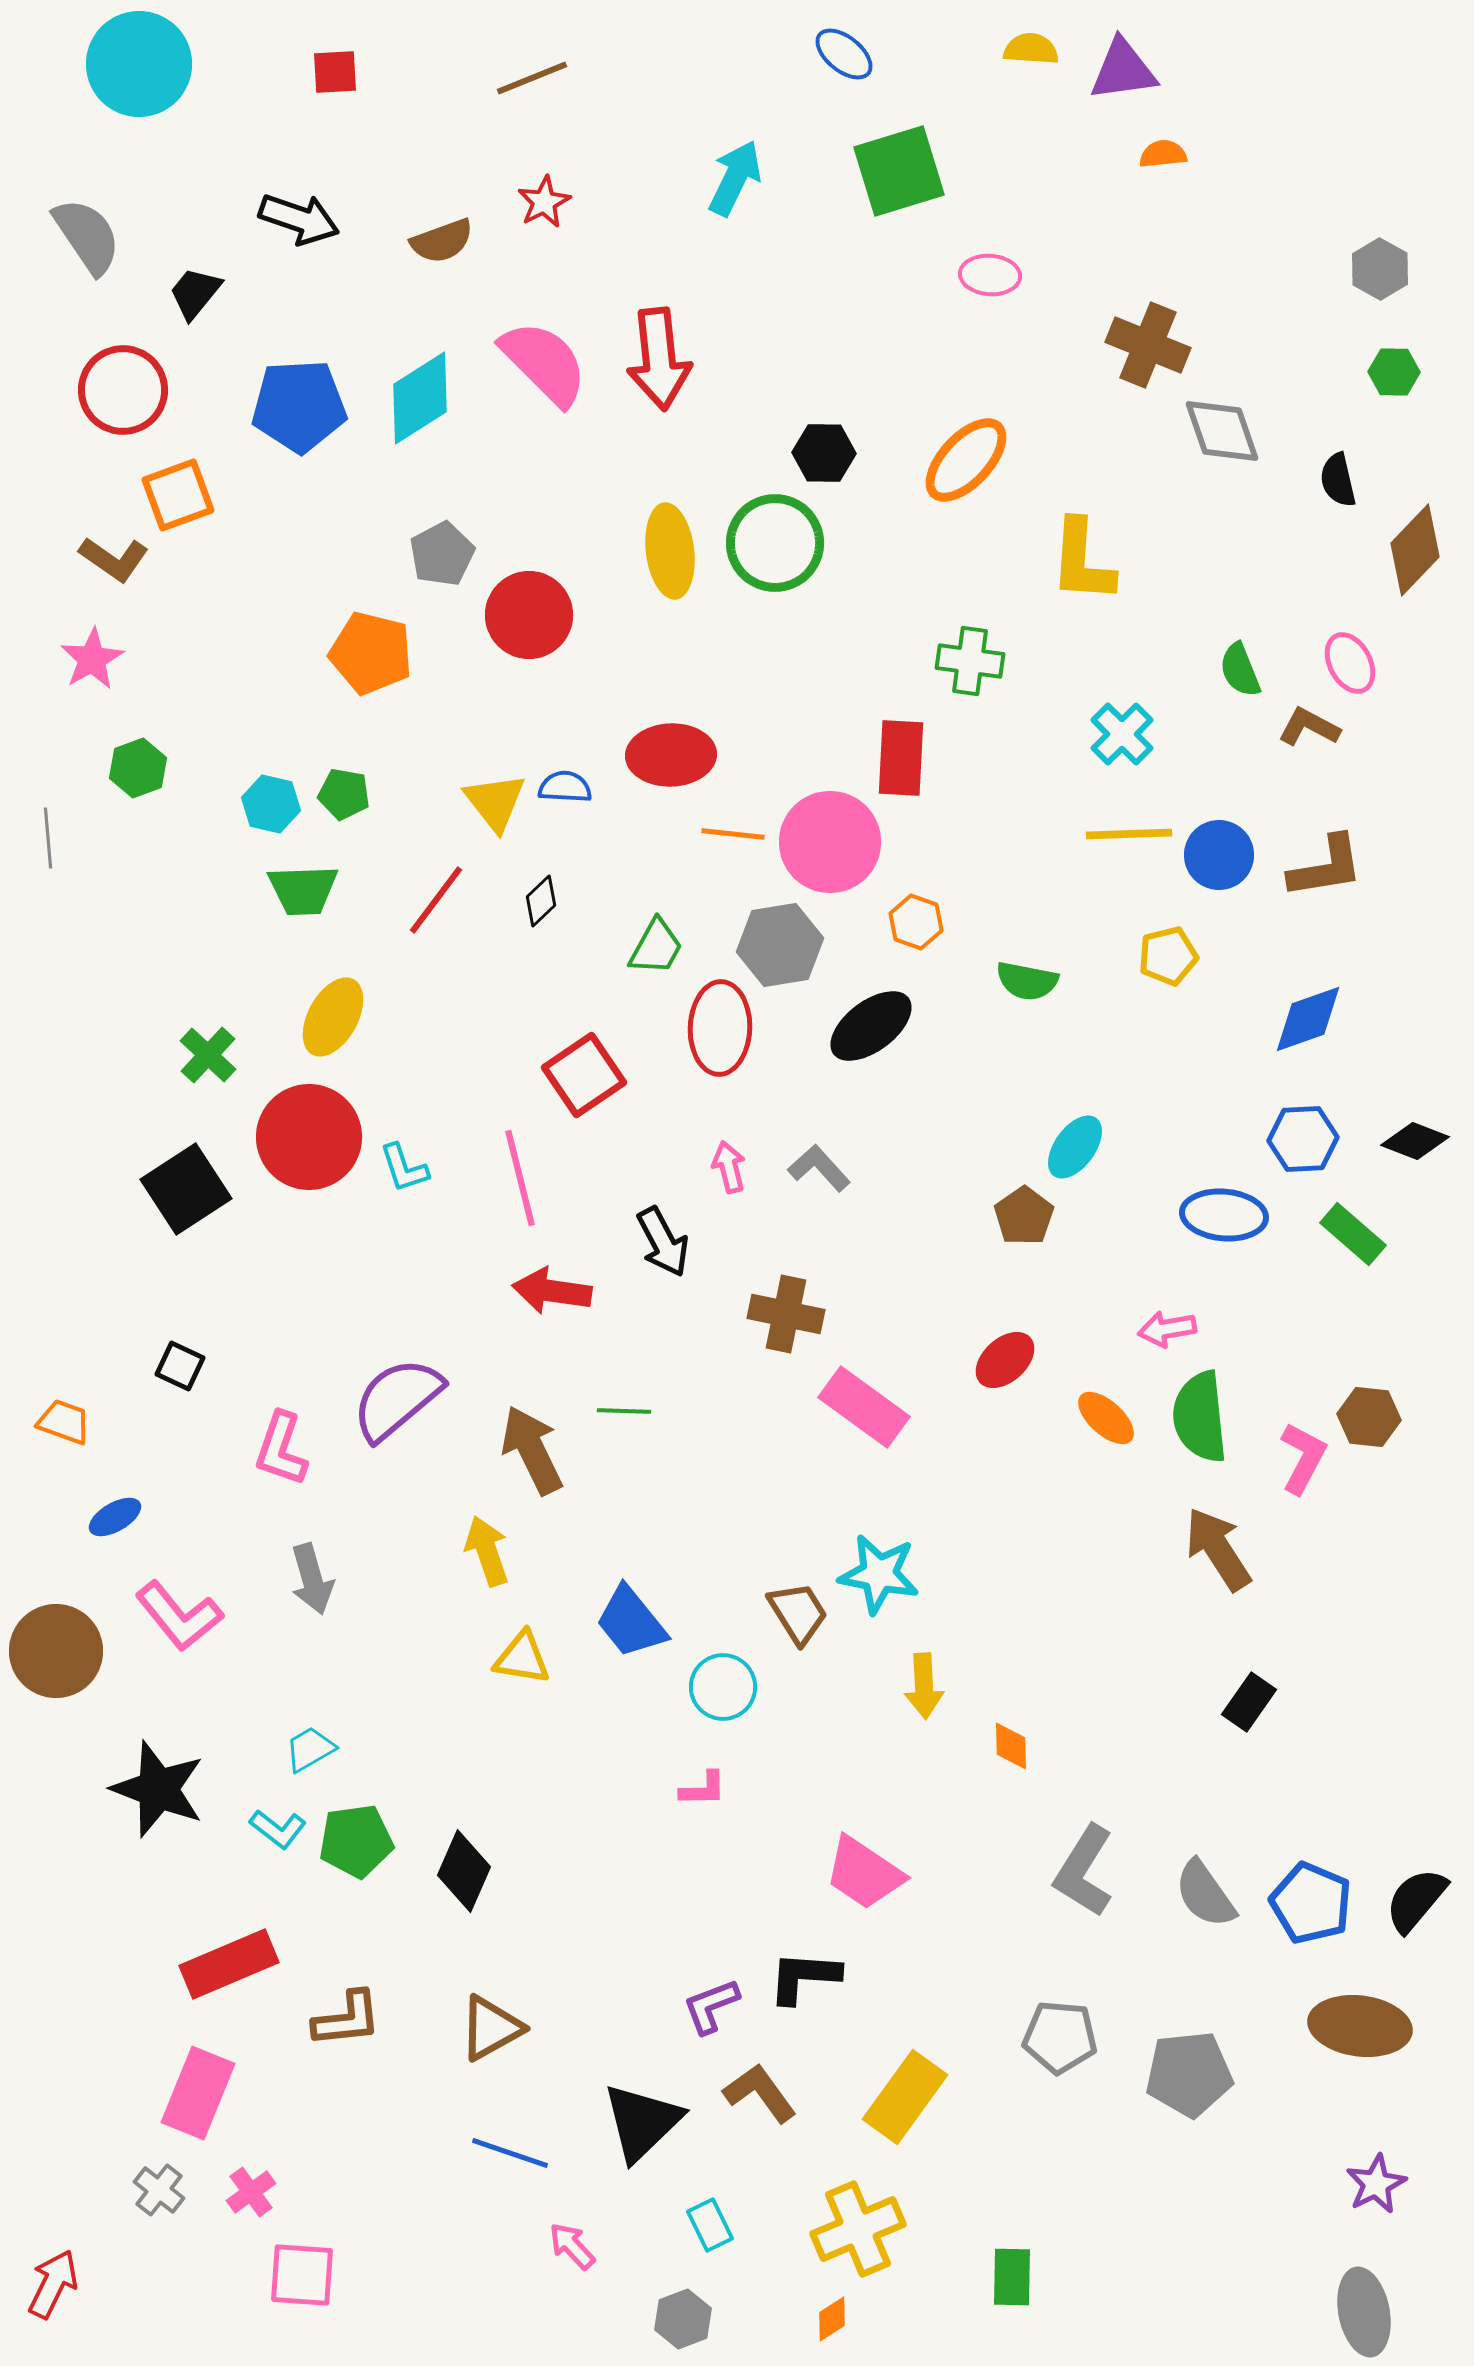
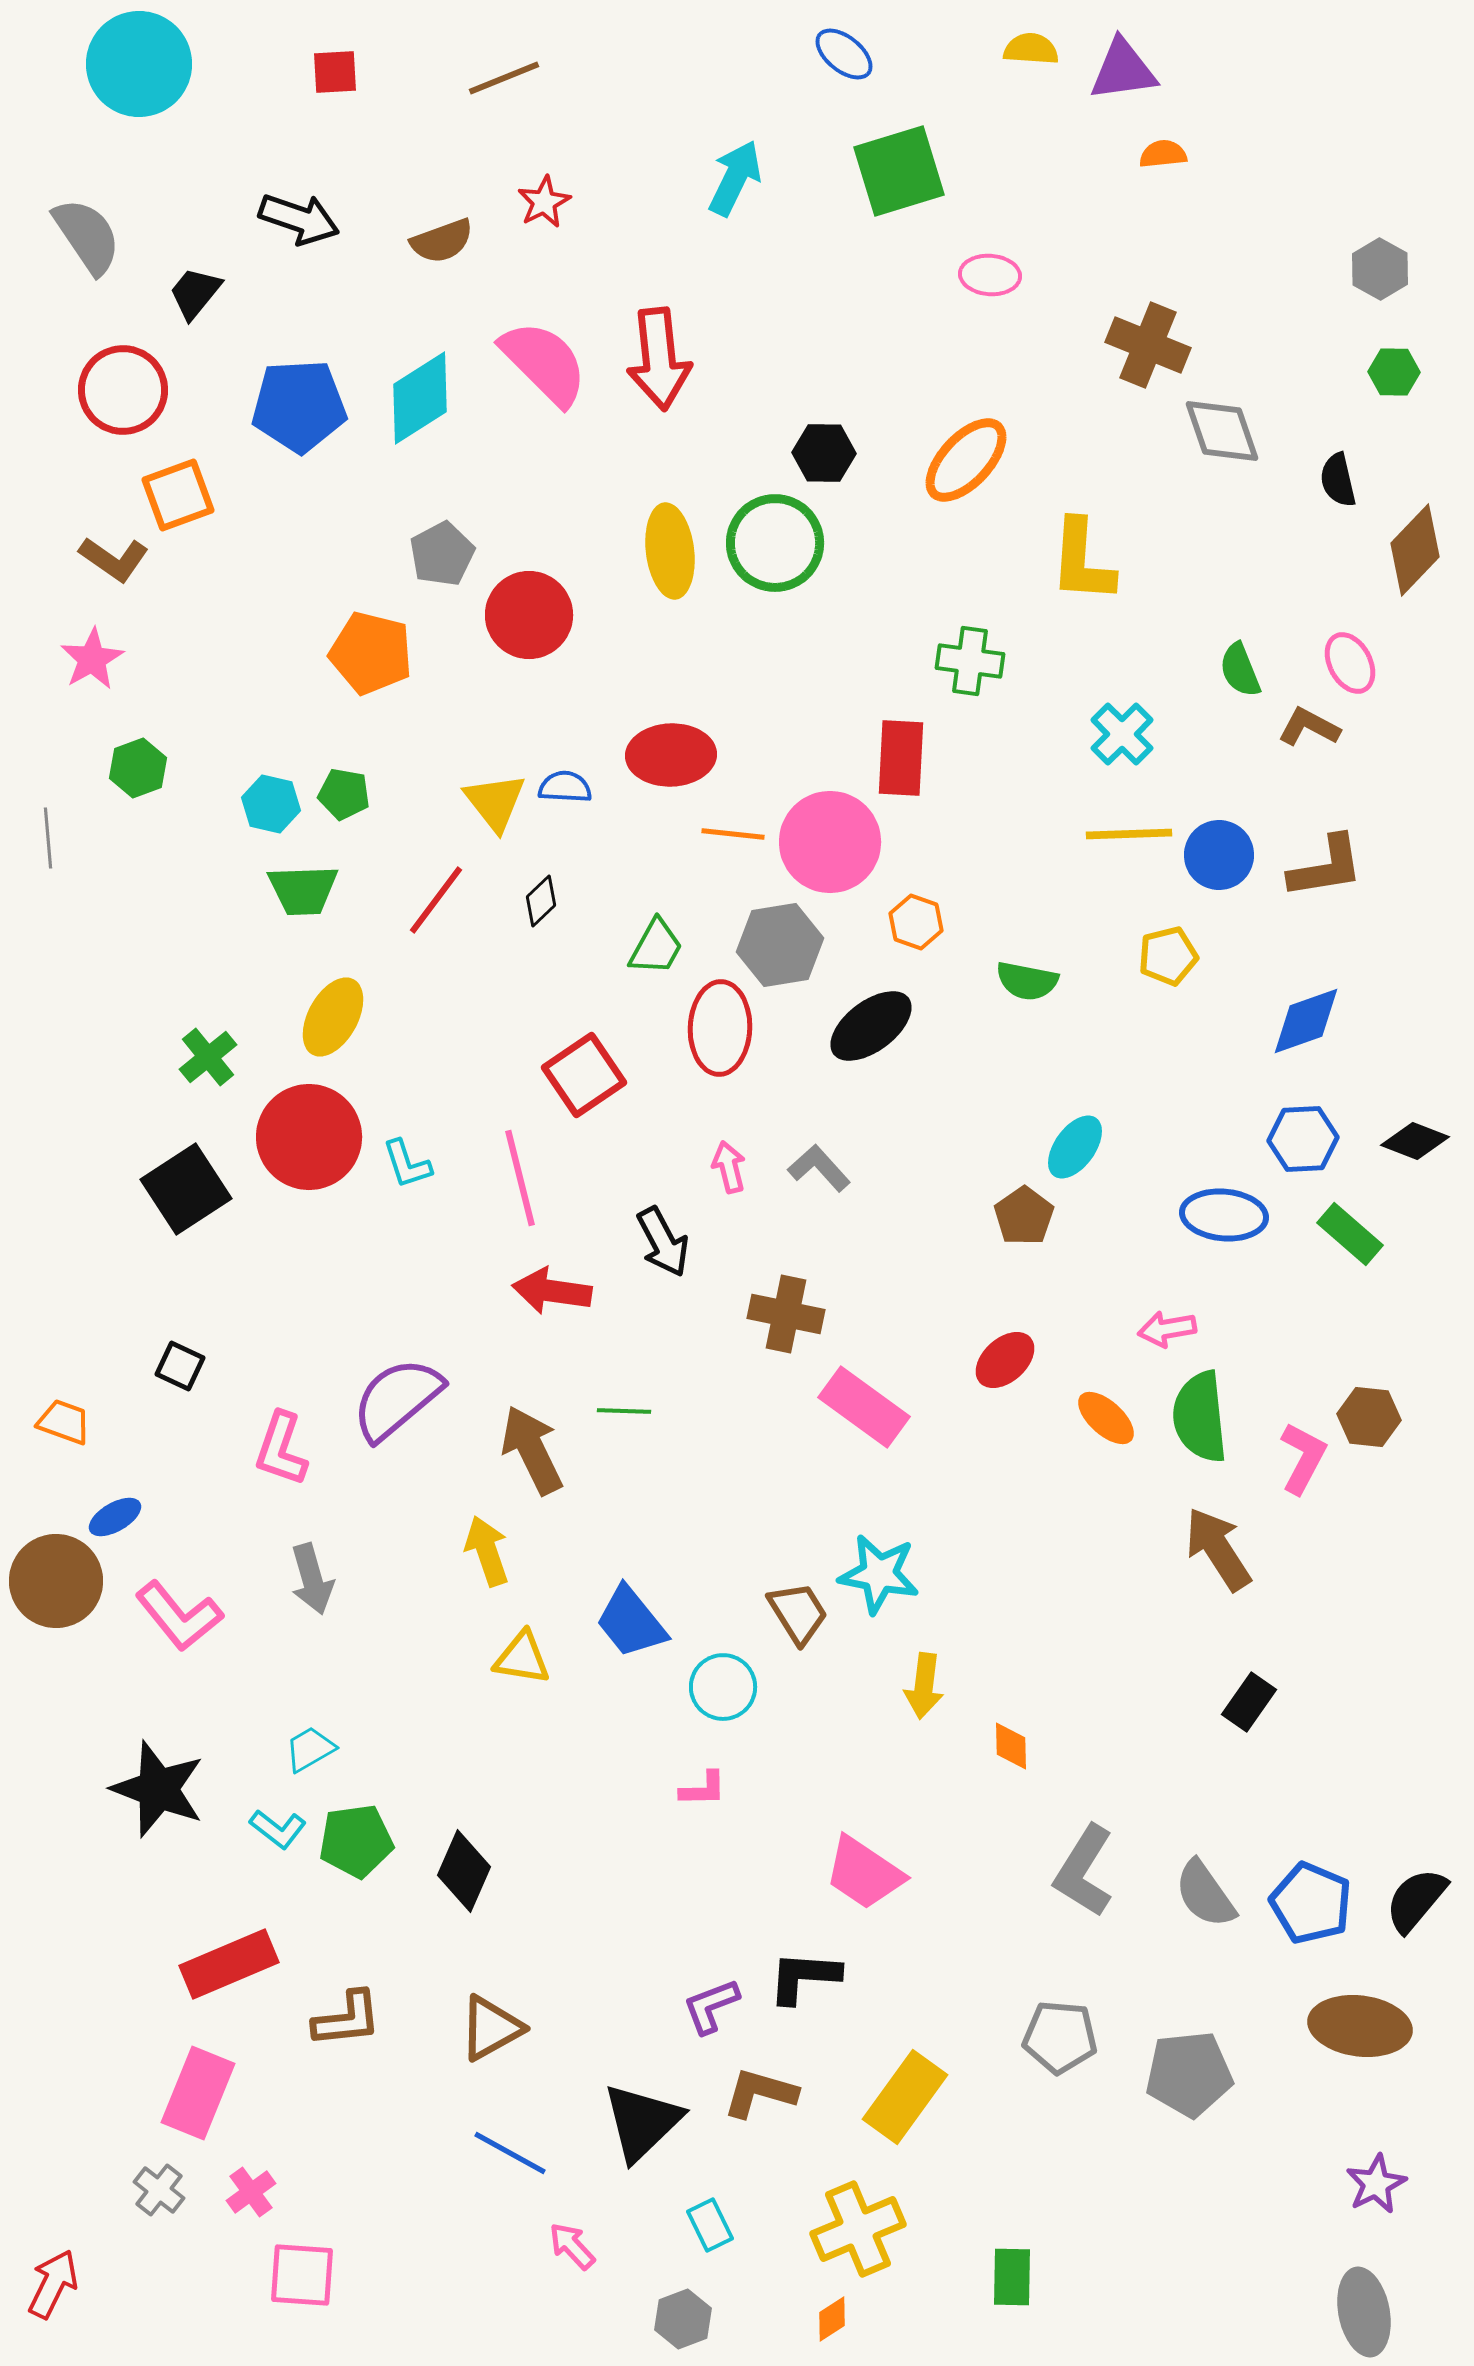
brown line at (532, 78): moved 28 px left
blue diamond at (1308, 1019): moved 2 px left, 2 px down
green cross at (208, 1055): moved 2 px down; rotated 8 degrees clockwise
cyan L-shape at (404, 1168): moved 3 px right, 4 px up
green rectangle at (1353, 1234): moved 3 px left
brown circle at (56, 1651): moved 70 px up
yellow arrow at (924, 1686): rotated 10 degrees clockwise
brown L-shape at (760, 2093): rotated 38 degrees counterclockwise
blue line at (510, 2153): rotated 10 degrees clockwise
